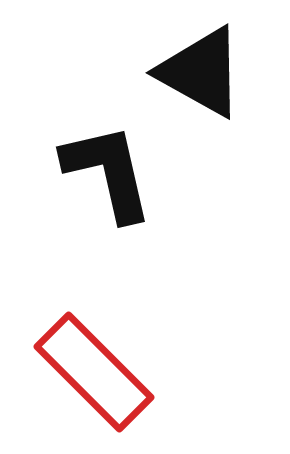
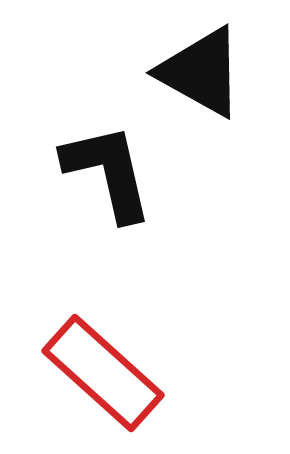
red rectangle: moved 9 px right, 1 px down; rotated 3 degrees counterclockwise
